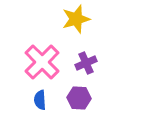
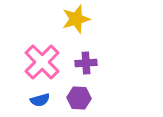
purple cross: rotated 20 degrees clockwise
blue semicircle: rotated 102 degrees counterclockwise
